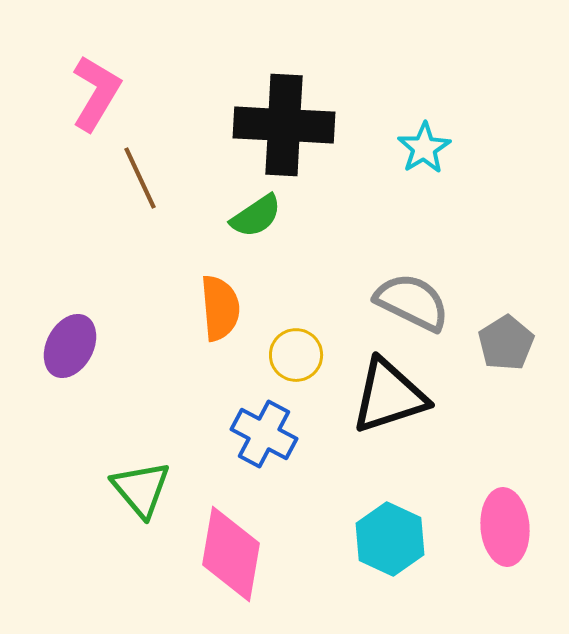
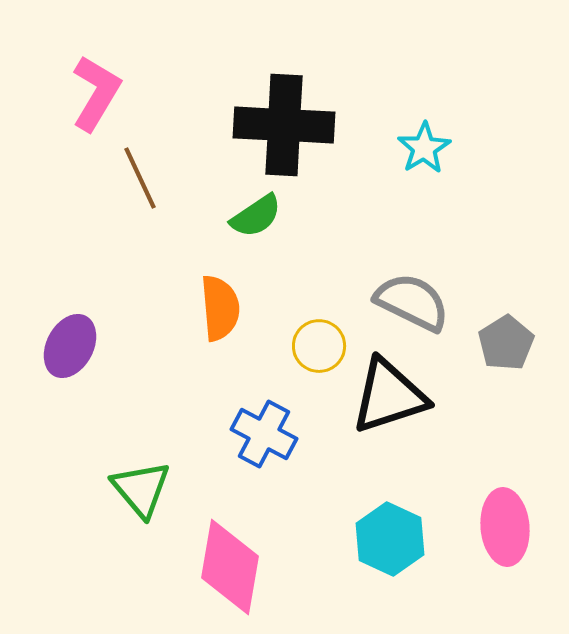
yellow circle: moved 23 px right, 9 px up
pink diamond: moved 1 px left, 13 px down
